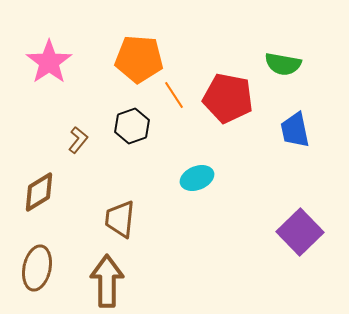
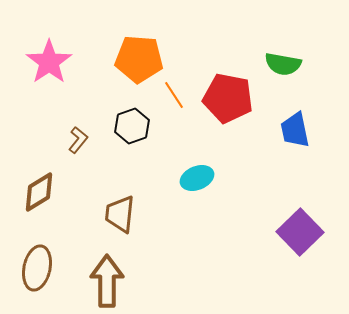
brown trapezoid: moved 5 px up
